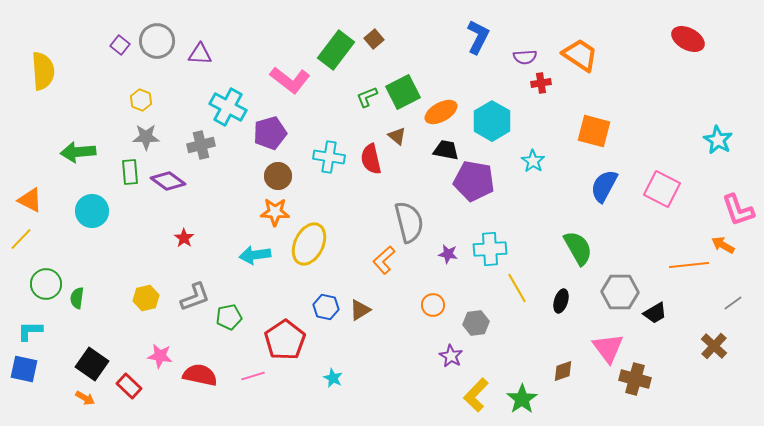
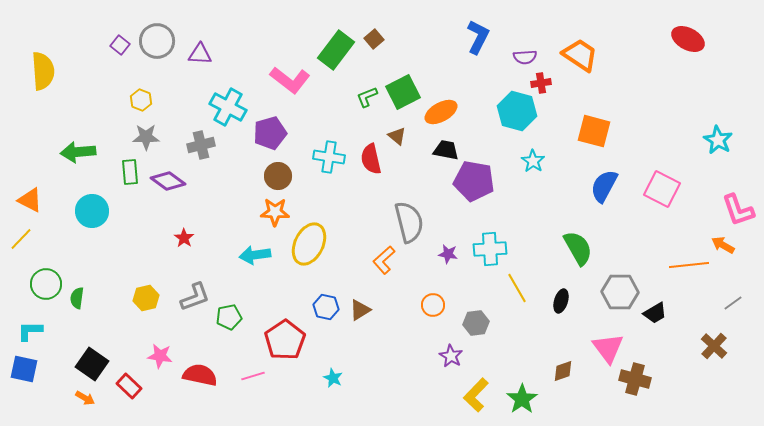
cyan hexagon at (492, 121): moved 25 px right, 10 px up; rotated 15 degrees counterclockwise
